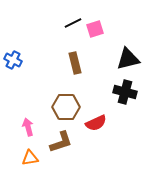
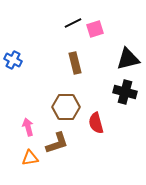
red semicircle: rotated 100 degrees clockwise
brown L-shape: moved 4 px left, 1 px down
